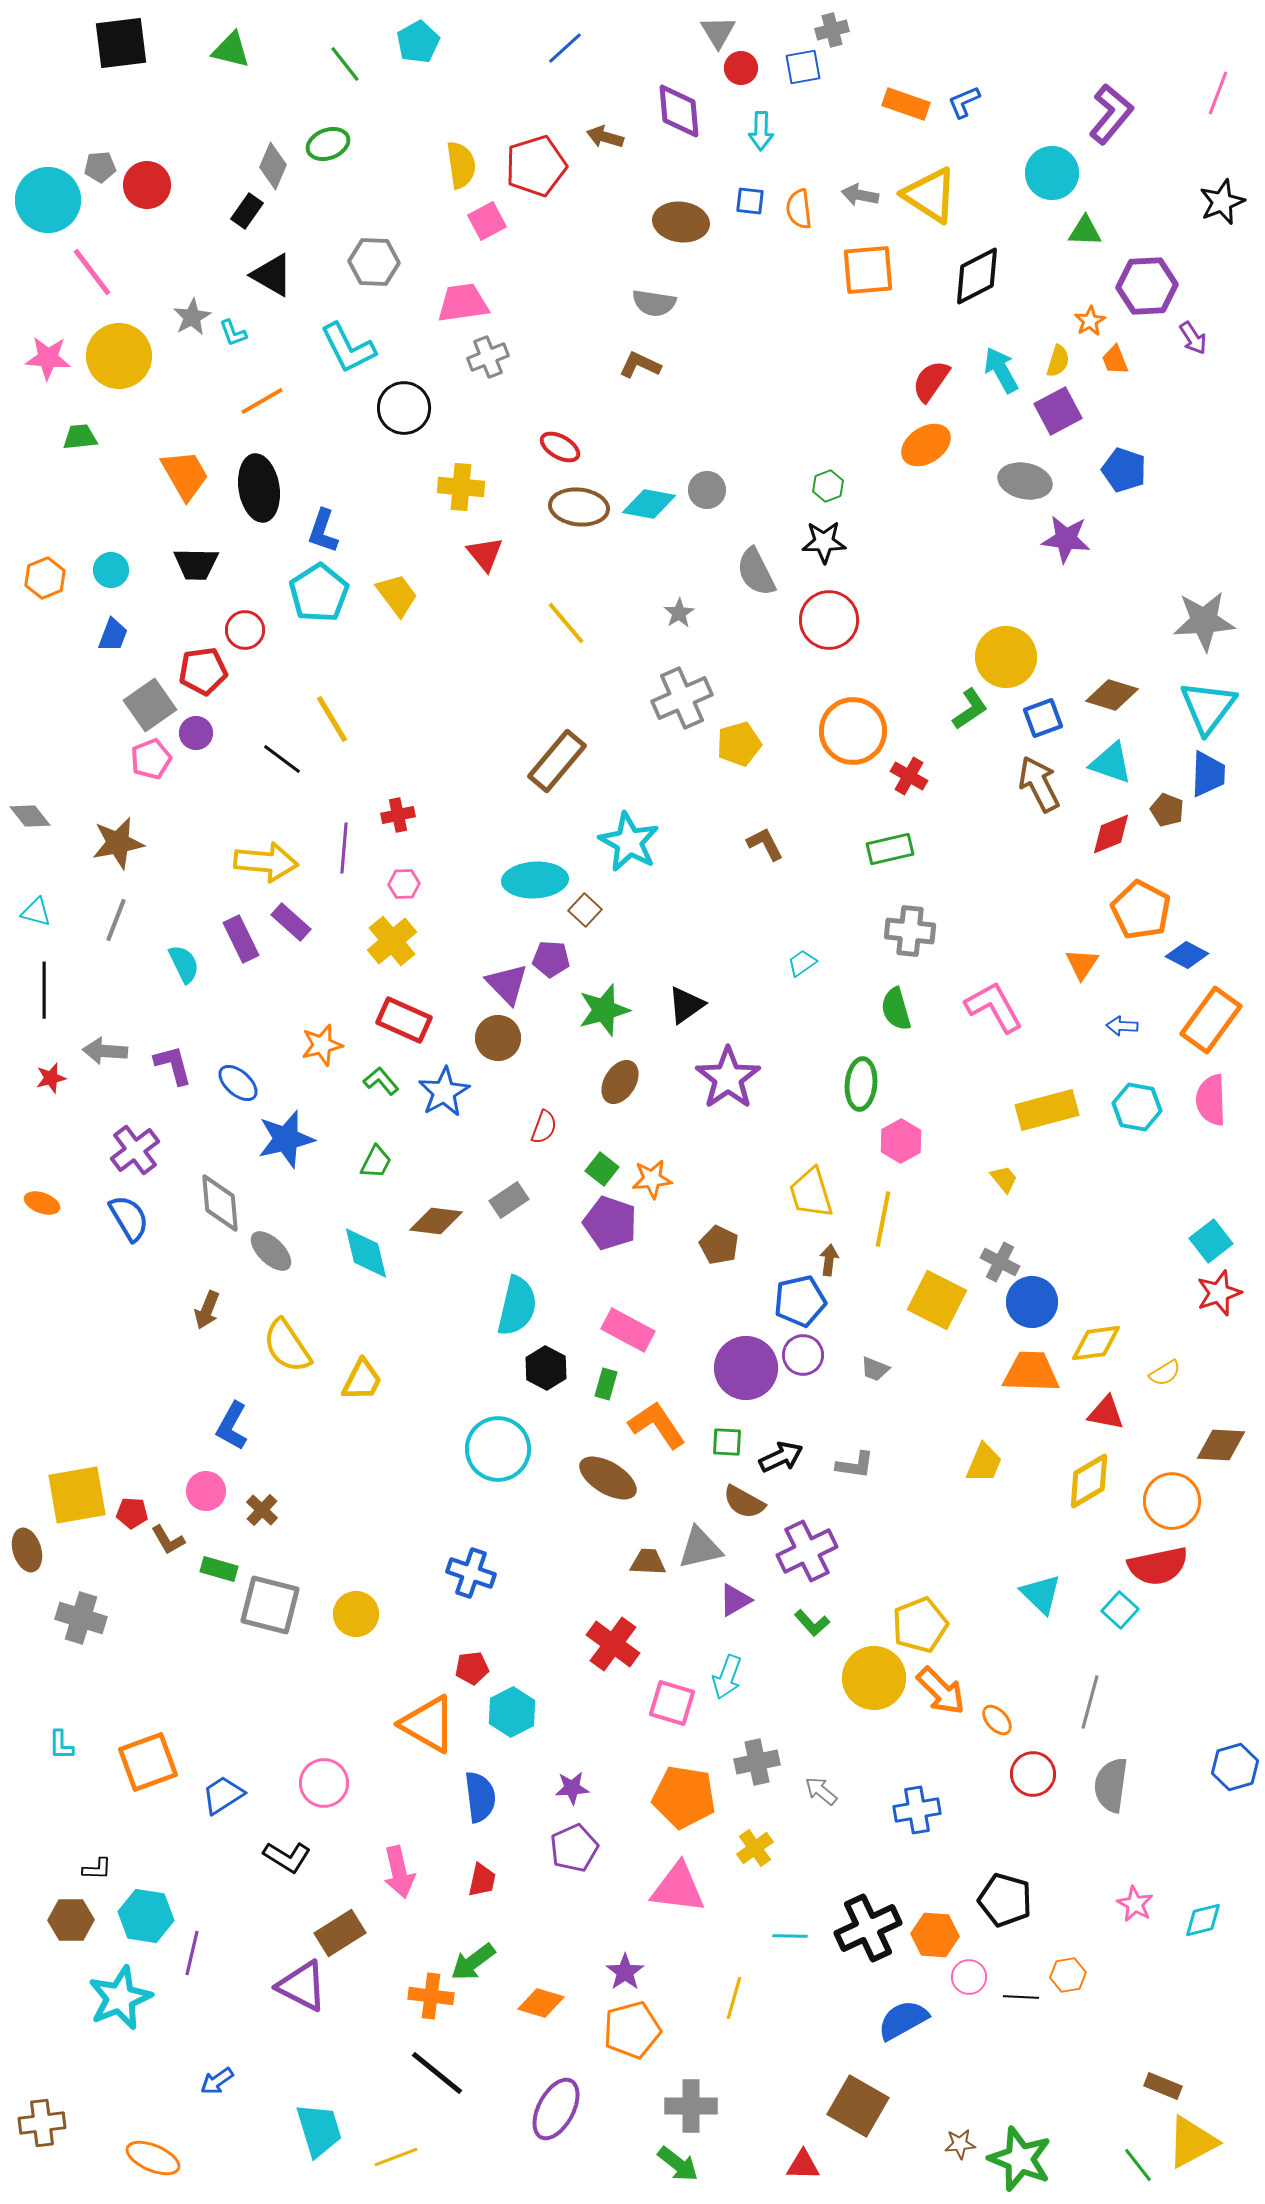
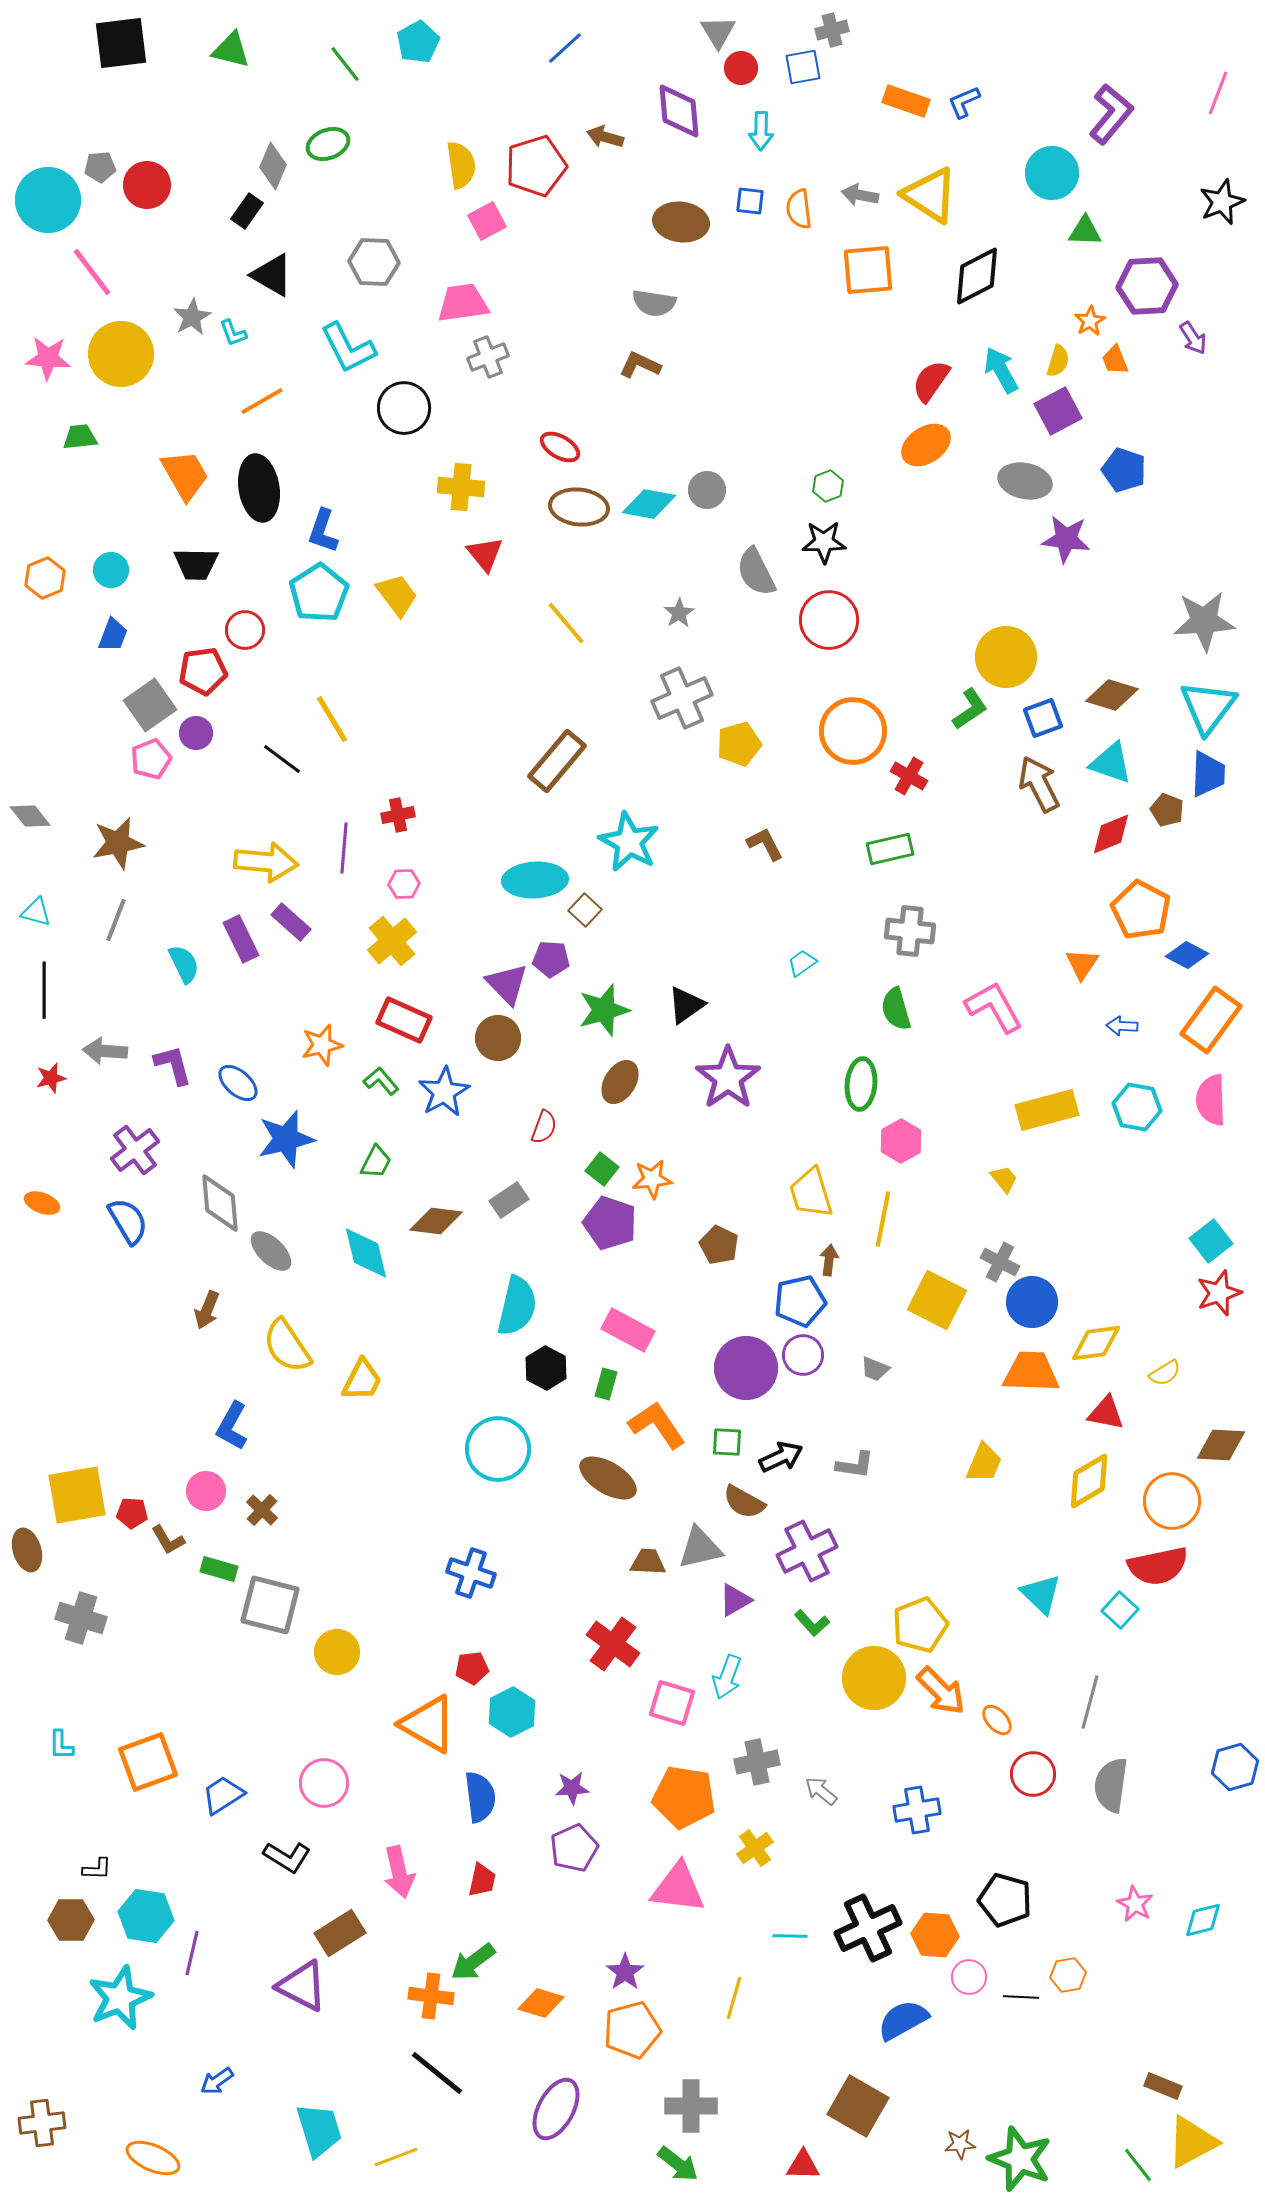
orange rectangle at (906, 104): moved 3 px up
yellow circle at (119, 356): moved 2 px right, 2 px up
blue semicircle at (129, 1218): moved 1 px left, 3 px down
yellow circle at (356, 1614): moved 19 px left, 38 px down
